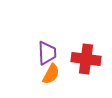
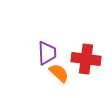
orange semicircle: moved 8 px right, 1 px up; rotated 75 degrees counterclockwise
